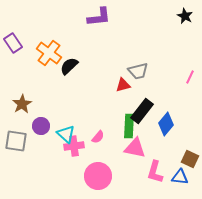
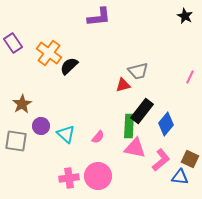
pink cross: moved 5 px left, 32 px down
pink L-shape: moved 6 px right, 12 px up; rotated 145 degrees counterclockwise
